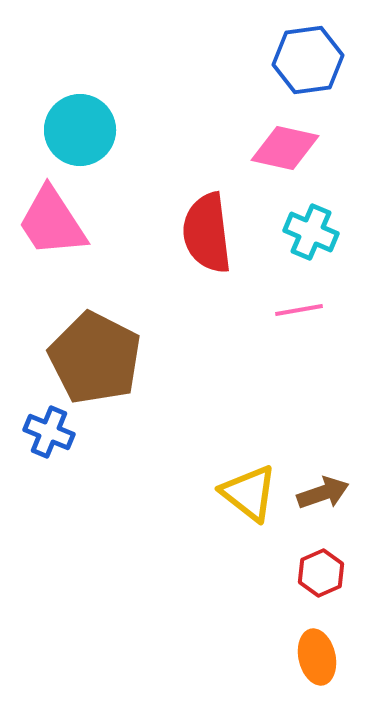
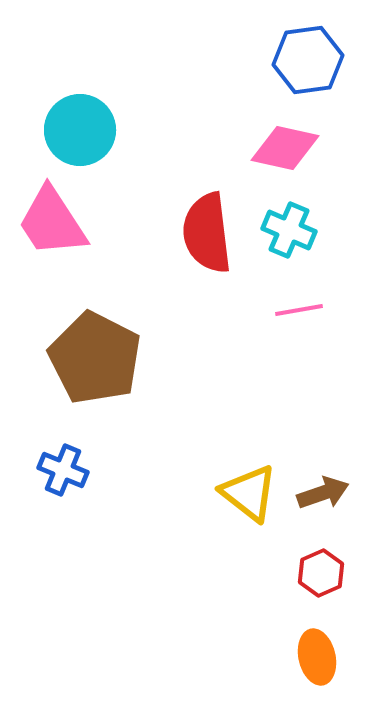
cyan cross: moved 22 px left, 2 px up
blue cross: moved 14 px right, 38 px down
